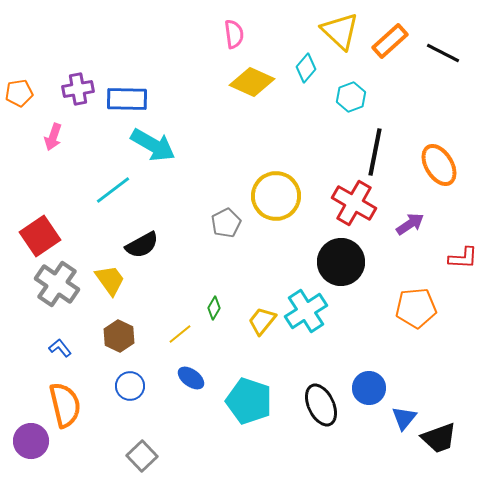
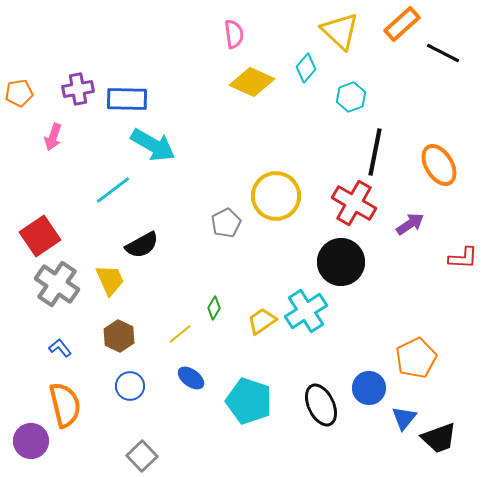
orange rectangle at (390, 41): moved 12 px right, 17 px up
yellow trapezoid at (110, 280): rotated 12 degrees clockwise
orange pentagon at (416, 308): moved 50 px down; rotated 21 degrees counterclockwise
yellow trapezoid at (262, 321): rotated 16 degrees clockwise
